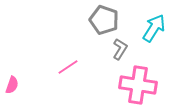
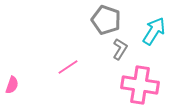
gray pentagon: moved 2 px right
cyan arrow: moved 3 px down
pink cross: moved 2 px right
